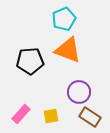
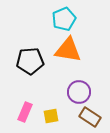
orange triangle: rotated 12 degrees counterclockwise
pink rectangle: moved 4 px right, 2 px up; rotated 18 degrees counterclockwise
